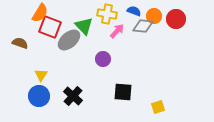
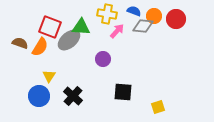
orange semicircle: moved 34 px down
green triangle: moved 3 px left, 1 px down; rotated 42 degrees counterclockwise
yellow triangle: moved 8 px right, 1 px down
